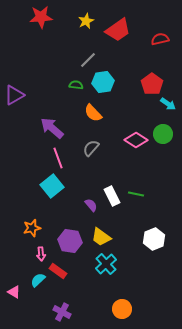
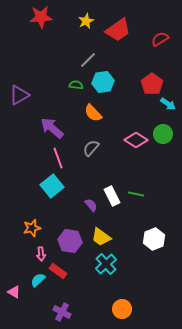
red semicircle: rotated 18 degrees counterclockwise
purple triangle: moved 5 px right
